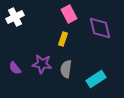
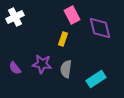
pink rectangle: moved 3 px right, 1 px down
